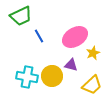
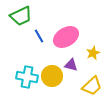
pink ellipse: moved 9 px left
yellow trapezoid: moved 1 px down
